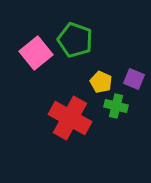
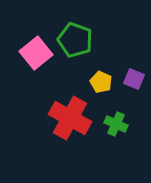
green cross: moved 18 px down; rotated 10 degrees clockwise
